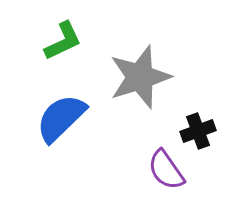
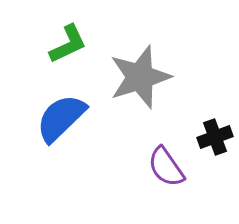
green L-shape: moved 5 px right, 3 px down
black cross: moved 17 px right, 6 px down
purple semicircle: moved 3 px up
